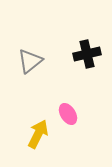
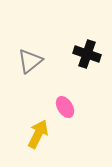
black cross: rotated 32 degrees clockwise
pink ellipse: moved 3 px left, 7 px up
